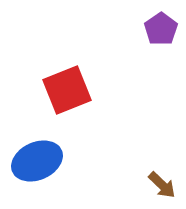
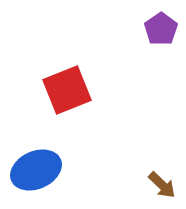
blue ellipse: moved 1 px left, 9 px down
